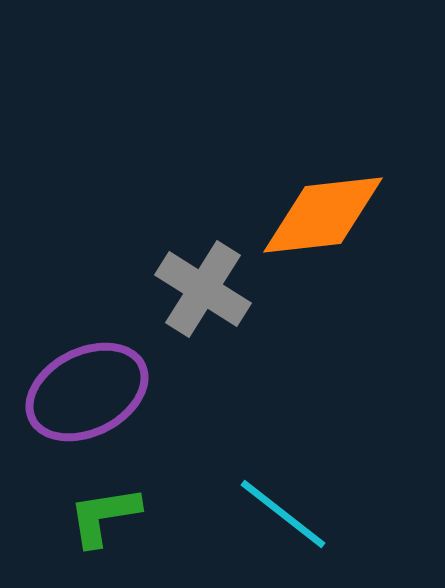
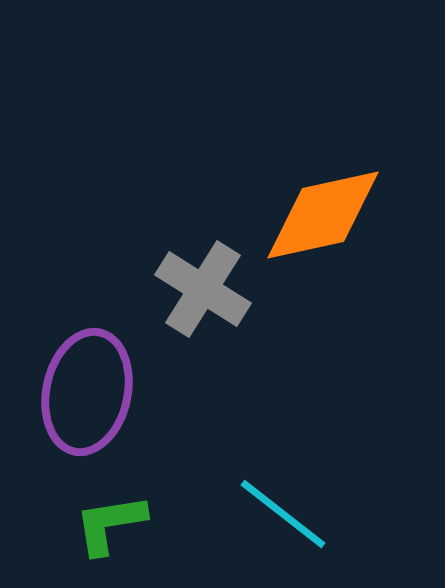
orange diamond: rotated 6 degrees counterclockwise
purple ellipse: rotated 51 degrees counterclockwise
green L-shape: moved 6 px right, 8 px down
